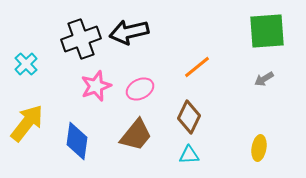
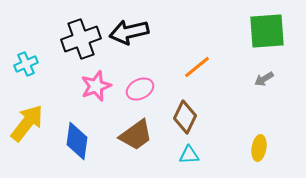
cyan cross: rotated 20 degrees clockwise
brown diamond: moved 4 px left
brown trapezoid: rotated 15 degrees clockwise
